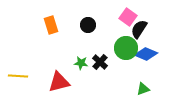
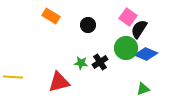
orange rectangle: moved 9 px up; rotated 42 degrees counterclockwise
black cross: rotated 14 degrees clockwise
yellow line: moved 5 px left, 1 px down
